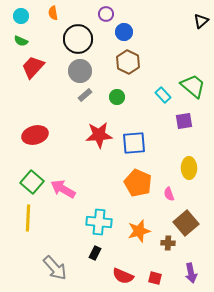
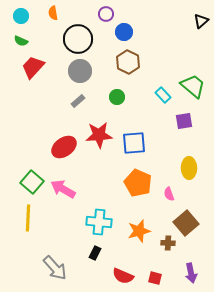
gray rectangle: moved 7 px left, 6 px down
red ellipse: moved 29 px right, 12 px down; rotated 20 degrees counterclockwise
